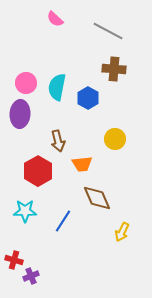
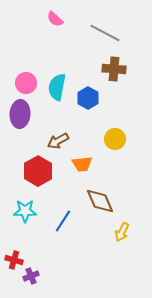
gray line: moved 3 px left, 2 px down
brown arrow: rotated 75 degrees clockwise
brown diamond: moved 3 px right, 3 px down
